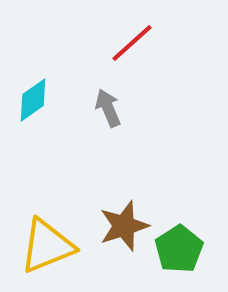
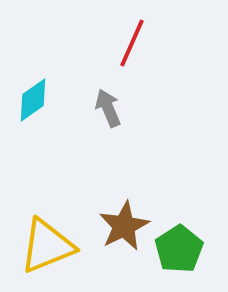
red line: rotated 24 degrees counterclockwise
brown star: rotated 9 degrees counterclockwise
